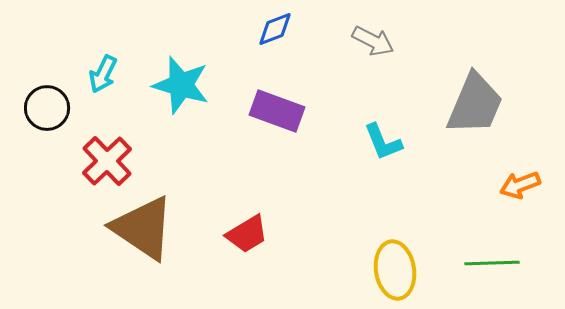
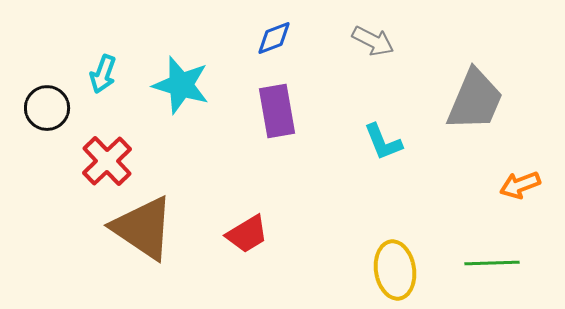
blue diamond: moved 1 px left, 9 px down
cyan arrow: rotated 6 degrees counterclockwise
gray trapezoid: moved 4 px up
purple rectangle: rotated 60 degrees clockwise
